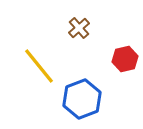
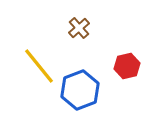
red hexagon: moved 2 px right, 7 px down
blue hexagon: moved 2 px left, 9 px up
